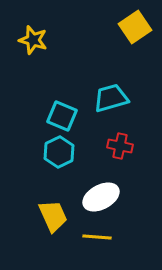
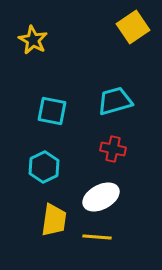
yellow square: moved 2 px left
yellow star: rotated 12 degrees clockwise
cyan trapezoid: moved 4 px right, 3 px down
cyan square: moved 10 px left, 5 px up; rotated 12 degrees counterclockwise
red cross: moved 7 px left, 3 px down
cyan hexagon: moved 15 px left, 15 px down
yellow trapezoid: moved 1 px right, 4 px down; rotated 32 degrees clockwise
